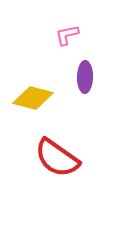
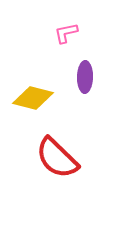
pink L-shape: moved 1 px left, 2 px up
red semicircle: rotated 9 degrees clockwise
